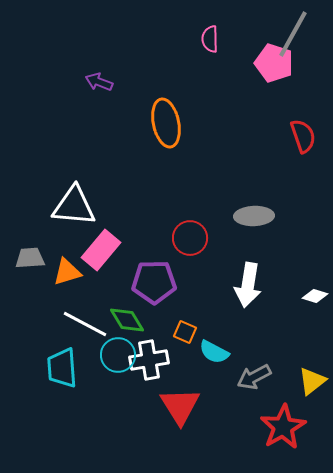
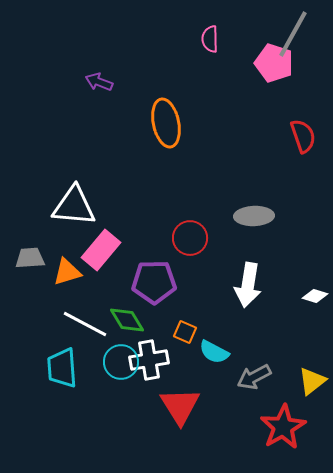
cyan circle: moved 3 px right, 7 px down
